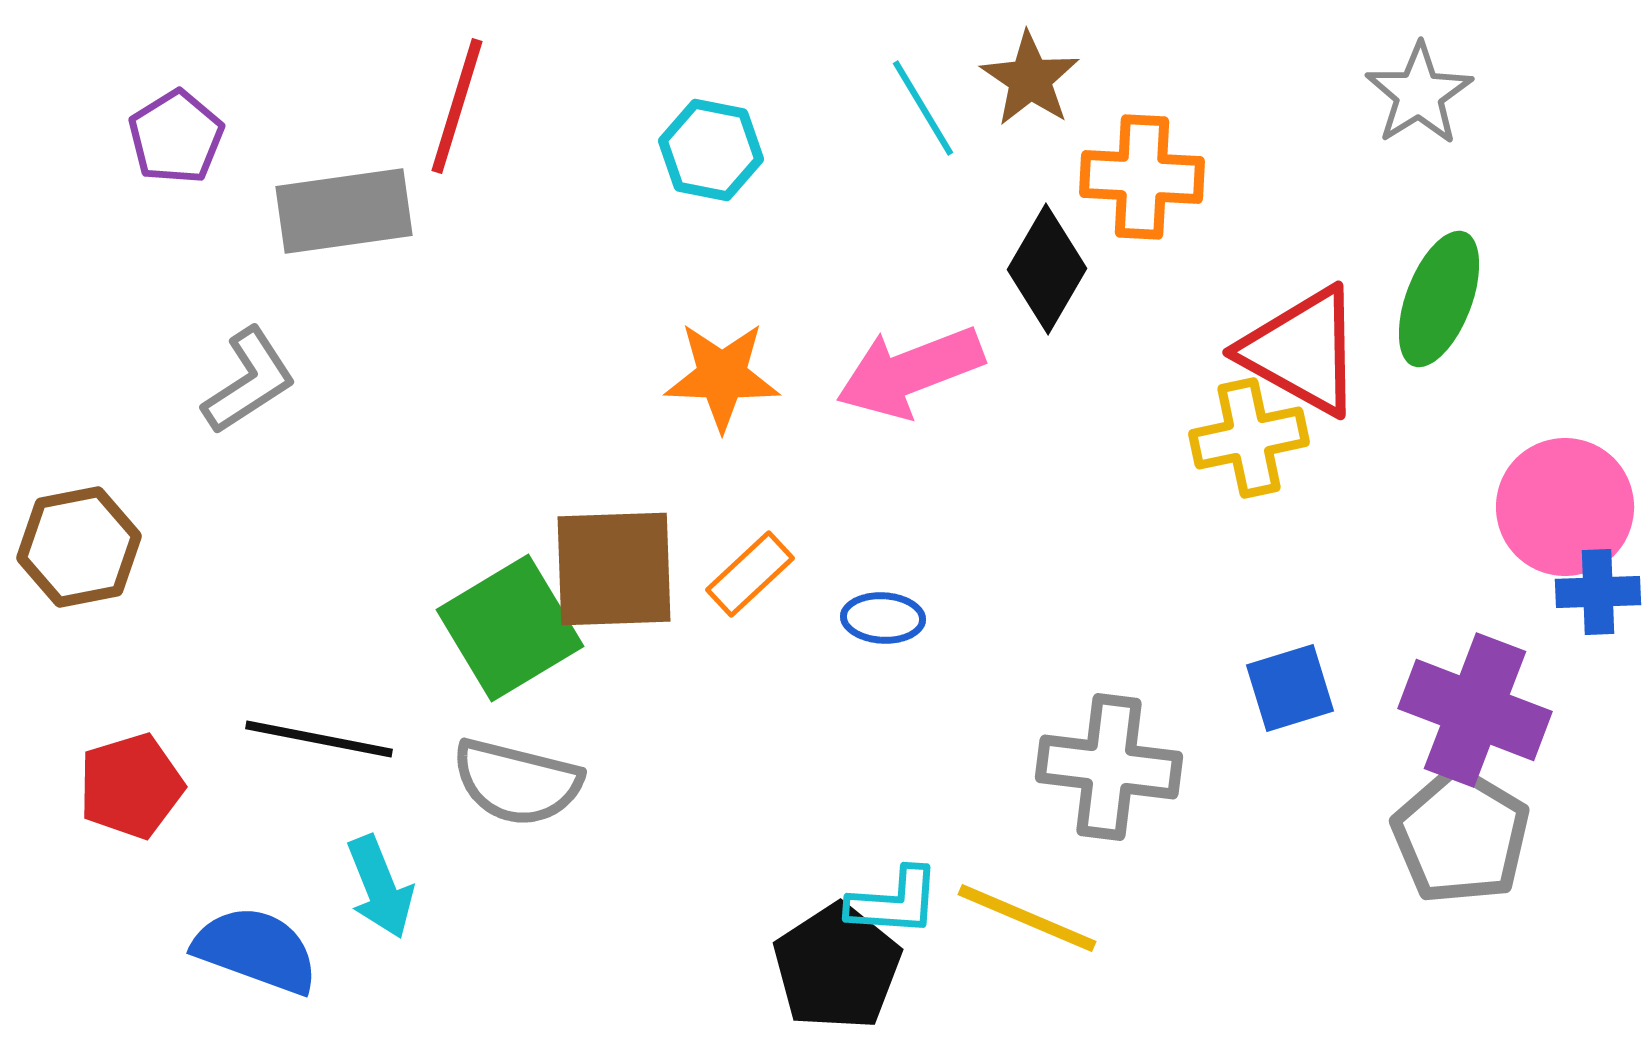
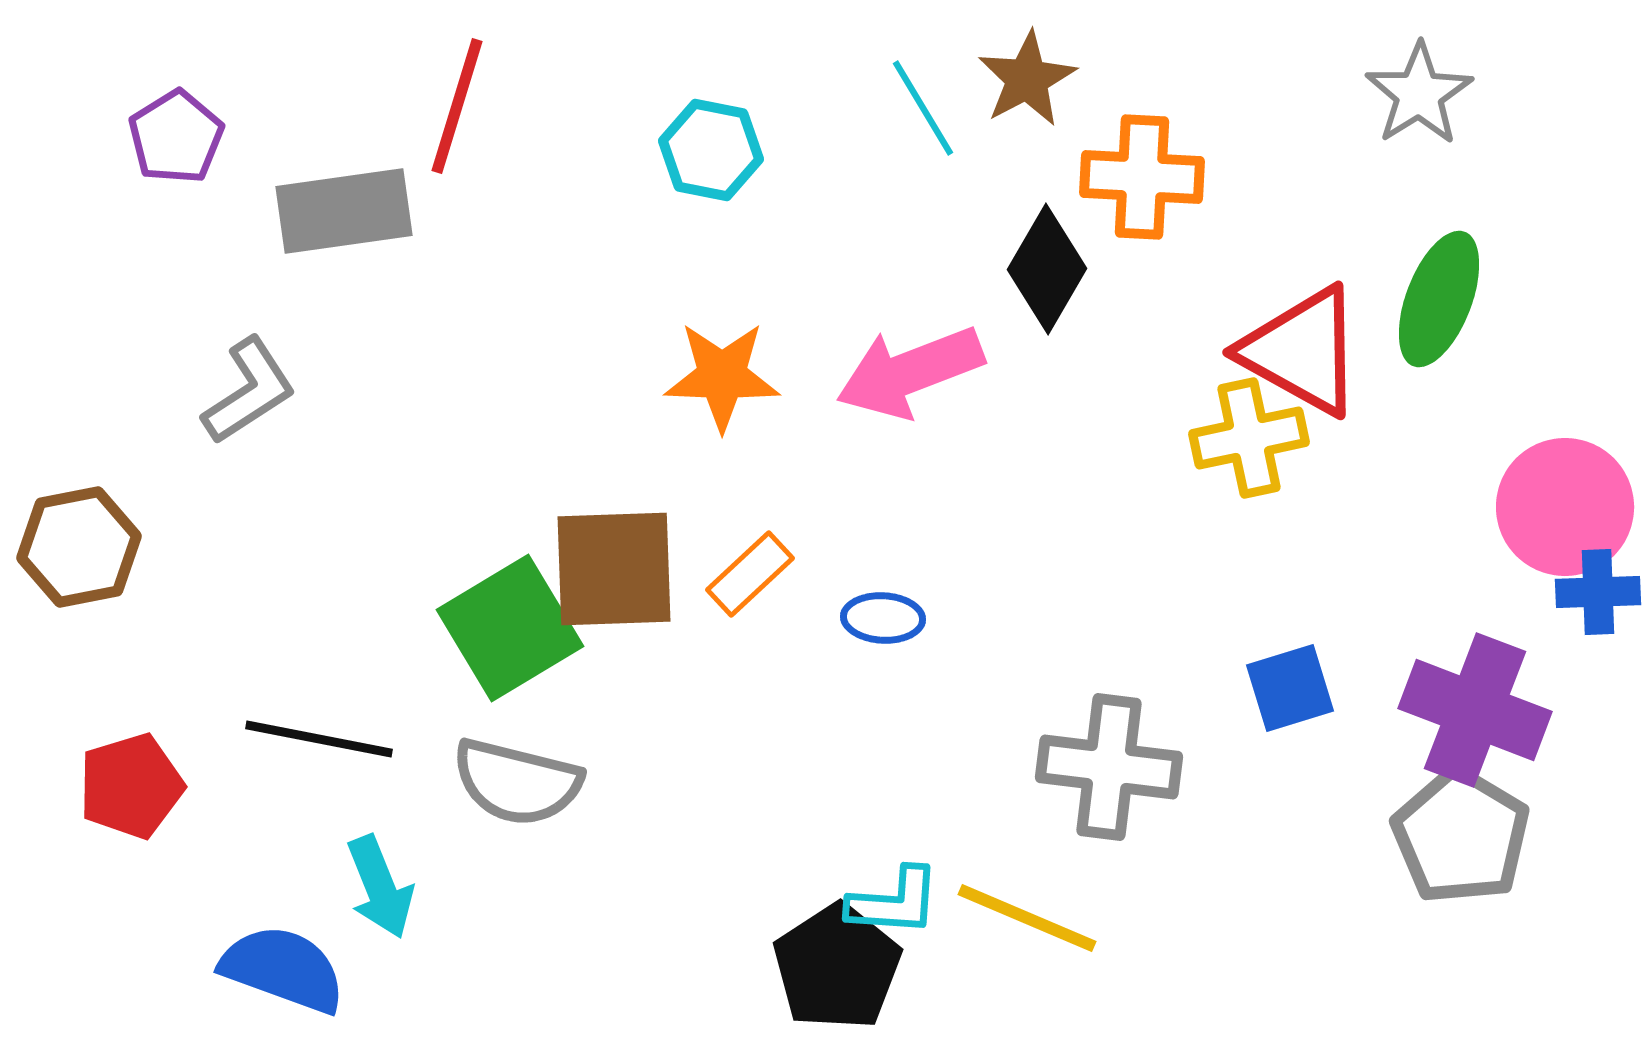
brown star: moved 3 px left; rotated 10 degrees clockwise
gray L-shape: moved 10 px down
blue semicircle: moved 27 px right, 19 px down
